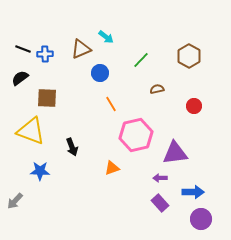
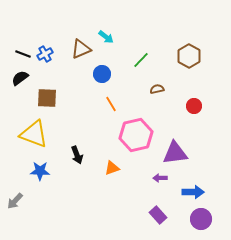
black line: moved 5 px down
blue cross: rotated 28 degrees counterclockwise
blue circle: moved 2 px right, 1 px down
yellow triangle: moved 3 px right, 3 px down
black arrow: moved 5 px right, 8 px down
purple rectangle: moved 2 px left, 12 px down
